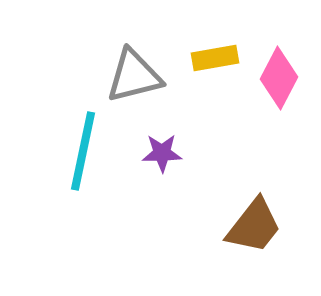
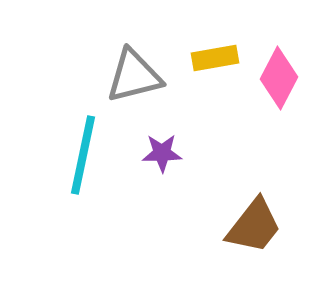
cyan line: moved 4 px down
